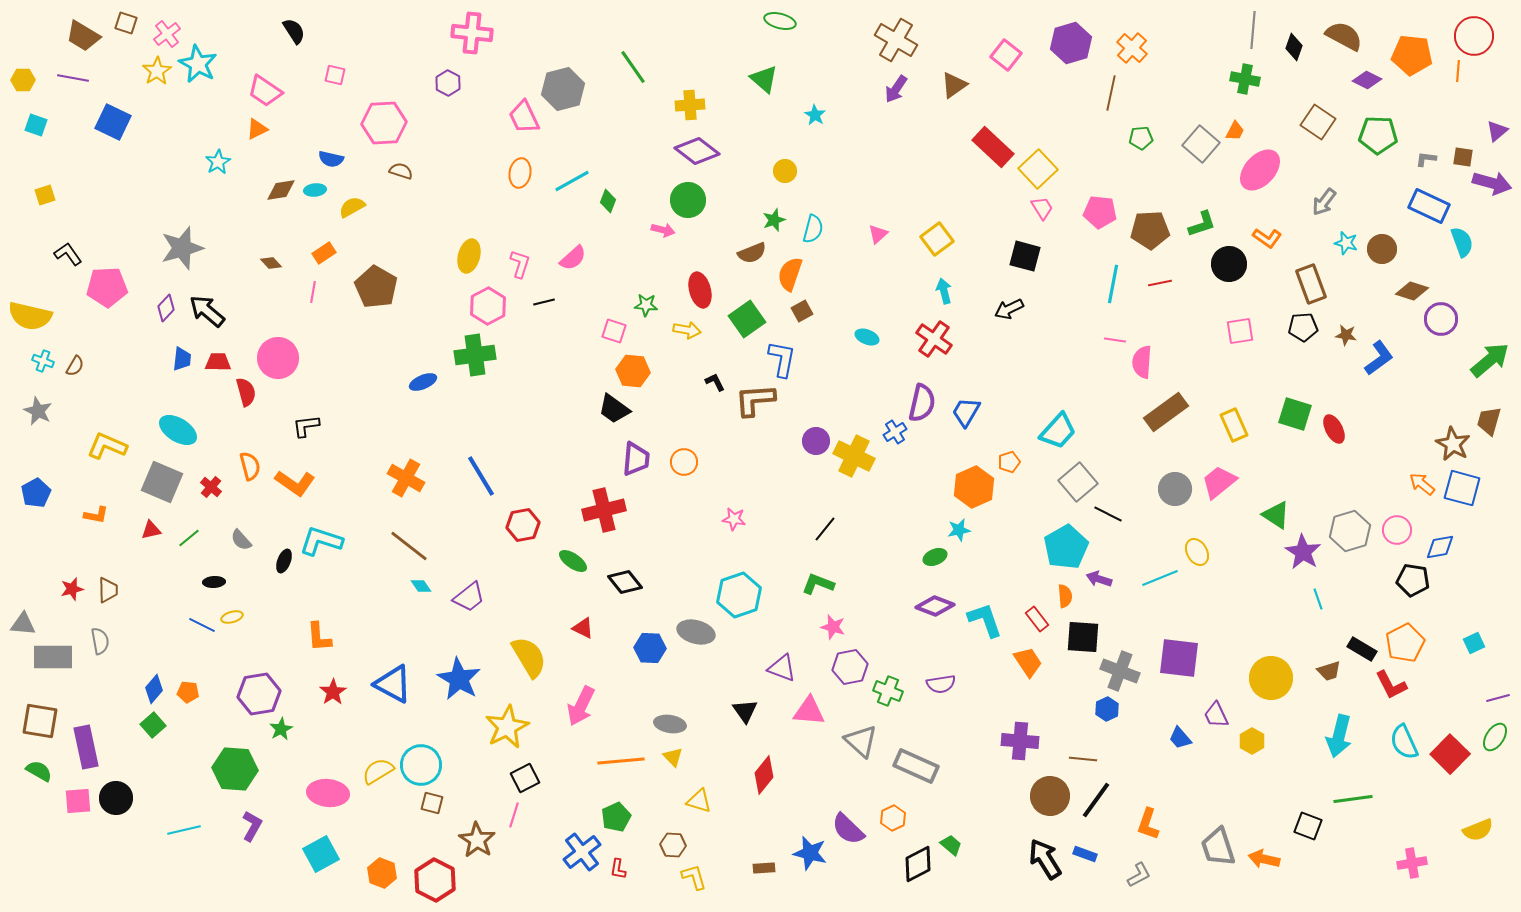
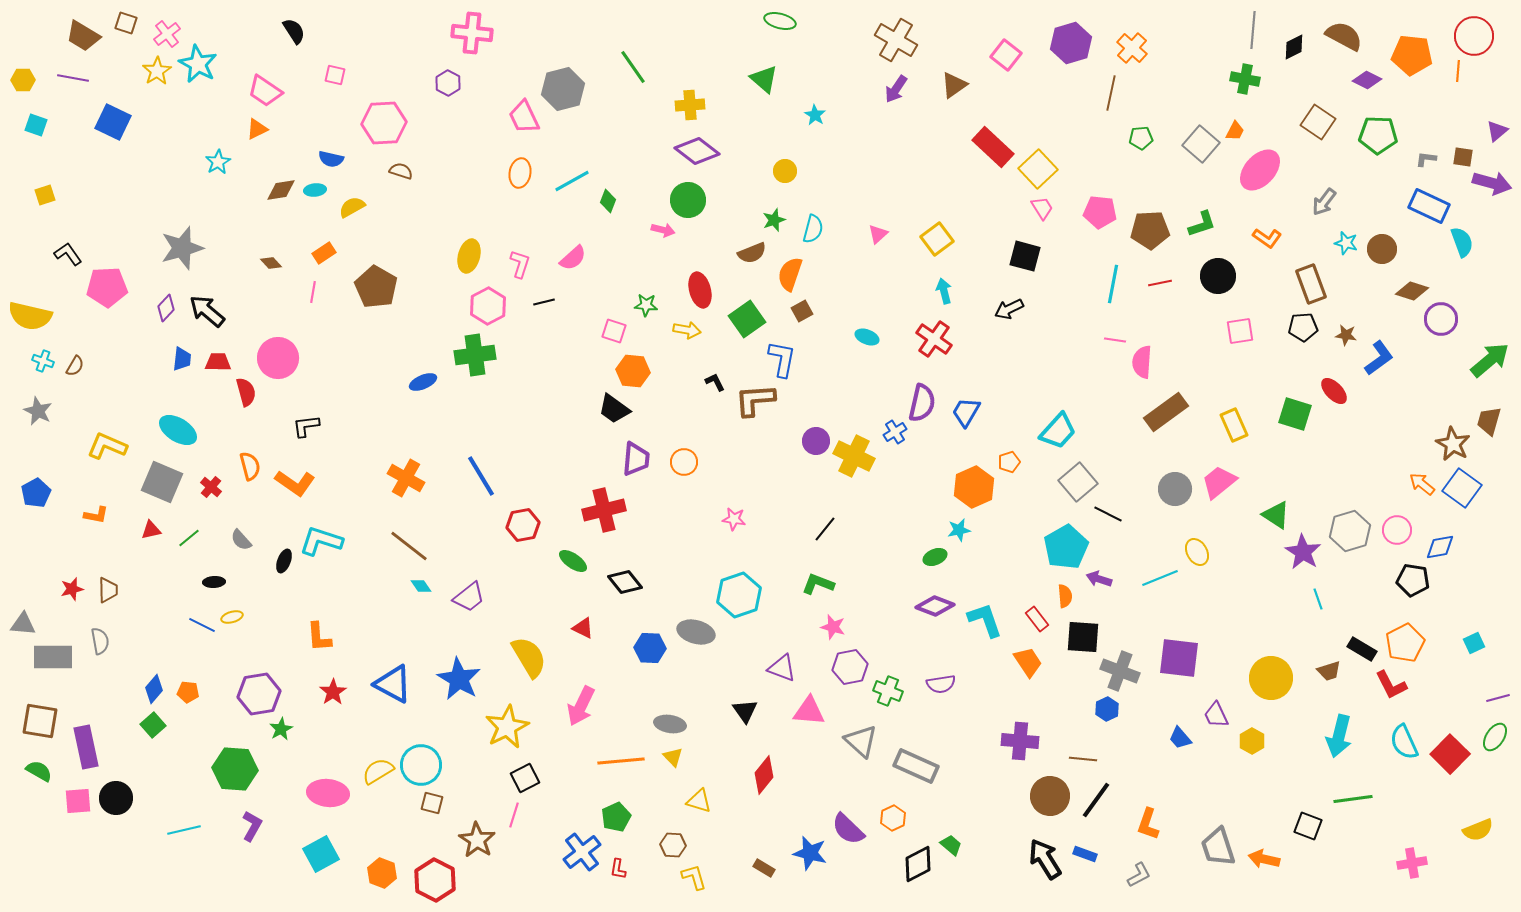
black diamond at (1294, 47): rotated 44 degrees clockwise
black circle at (1229, 264): moved 11 px left, 12 px down
red ellipse at (1334, 429): moved 38 px up; rotated 16 degrees counterclockwise
blue square at (1462, 488): rotated 21 degrees clockwise
brown rectangle at (764, 868): rotated 35 degrees clockwise
